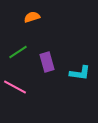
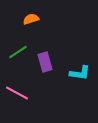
orange semicircle: moved 1 px left, 2 px down
purple rectangle: moved 2 px left
pink line: moved 2 px right, 6 px down
